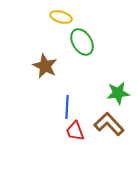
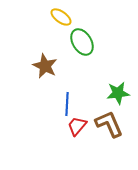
yellow ellipse: rotated 20 degrees clockwise
blue line: moved 3 px up
brown L-shape: rotated 20 degrees clockwise
red trapezoid: moved 2 px right, 5 px up; rotated 60 degrees clockwise
